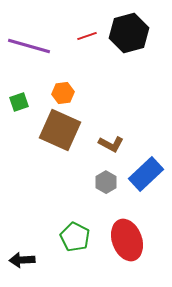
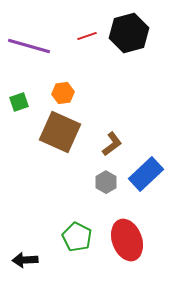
brown square: moved 2 px down
brown L-shape: moved 1 px right; rotated 65 degrees counterclockwise
green pentagon: moved 2 px right
black arrow: moved 3 px right
